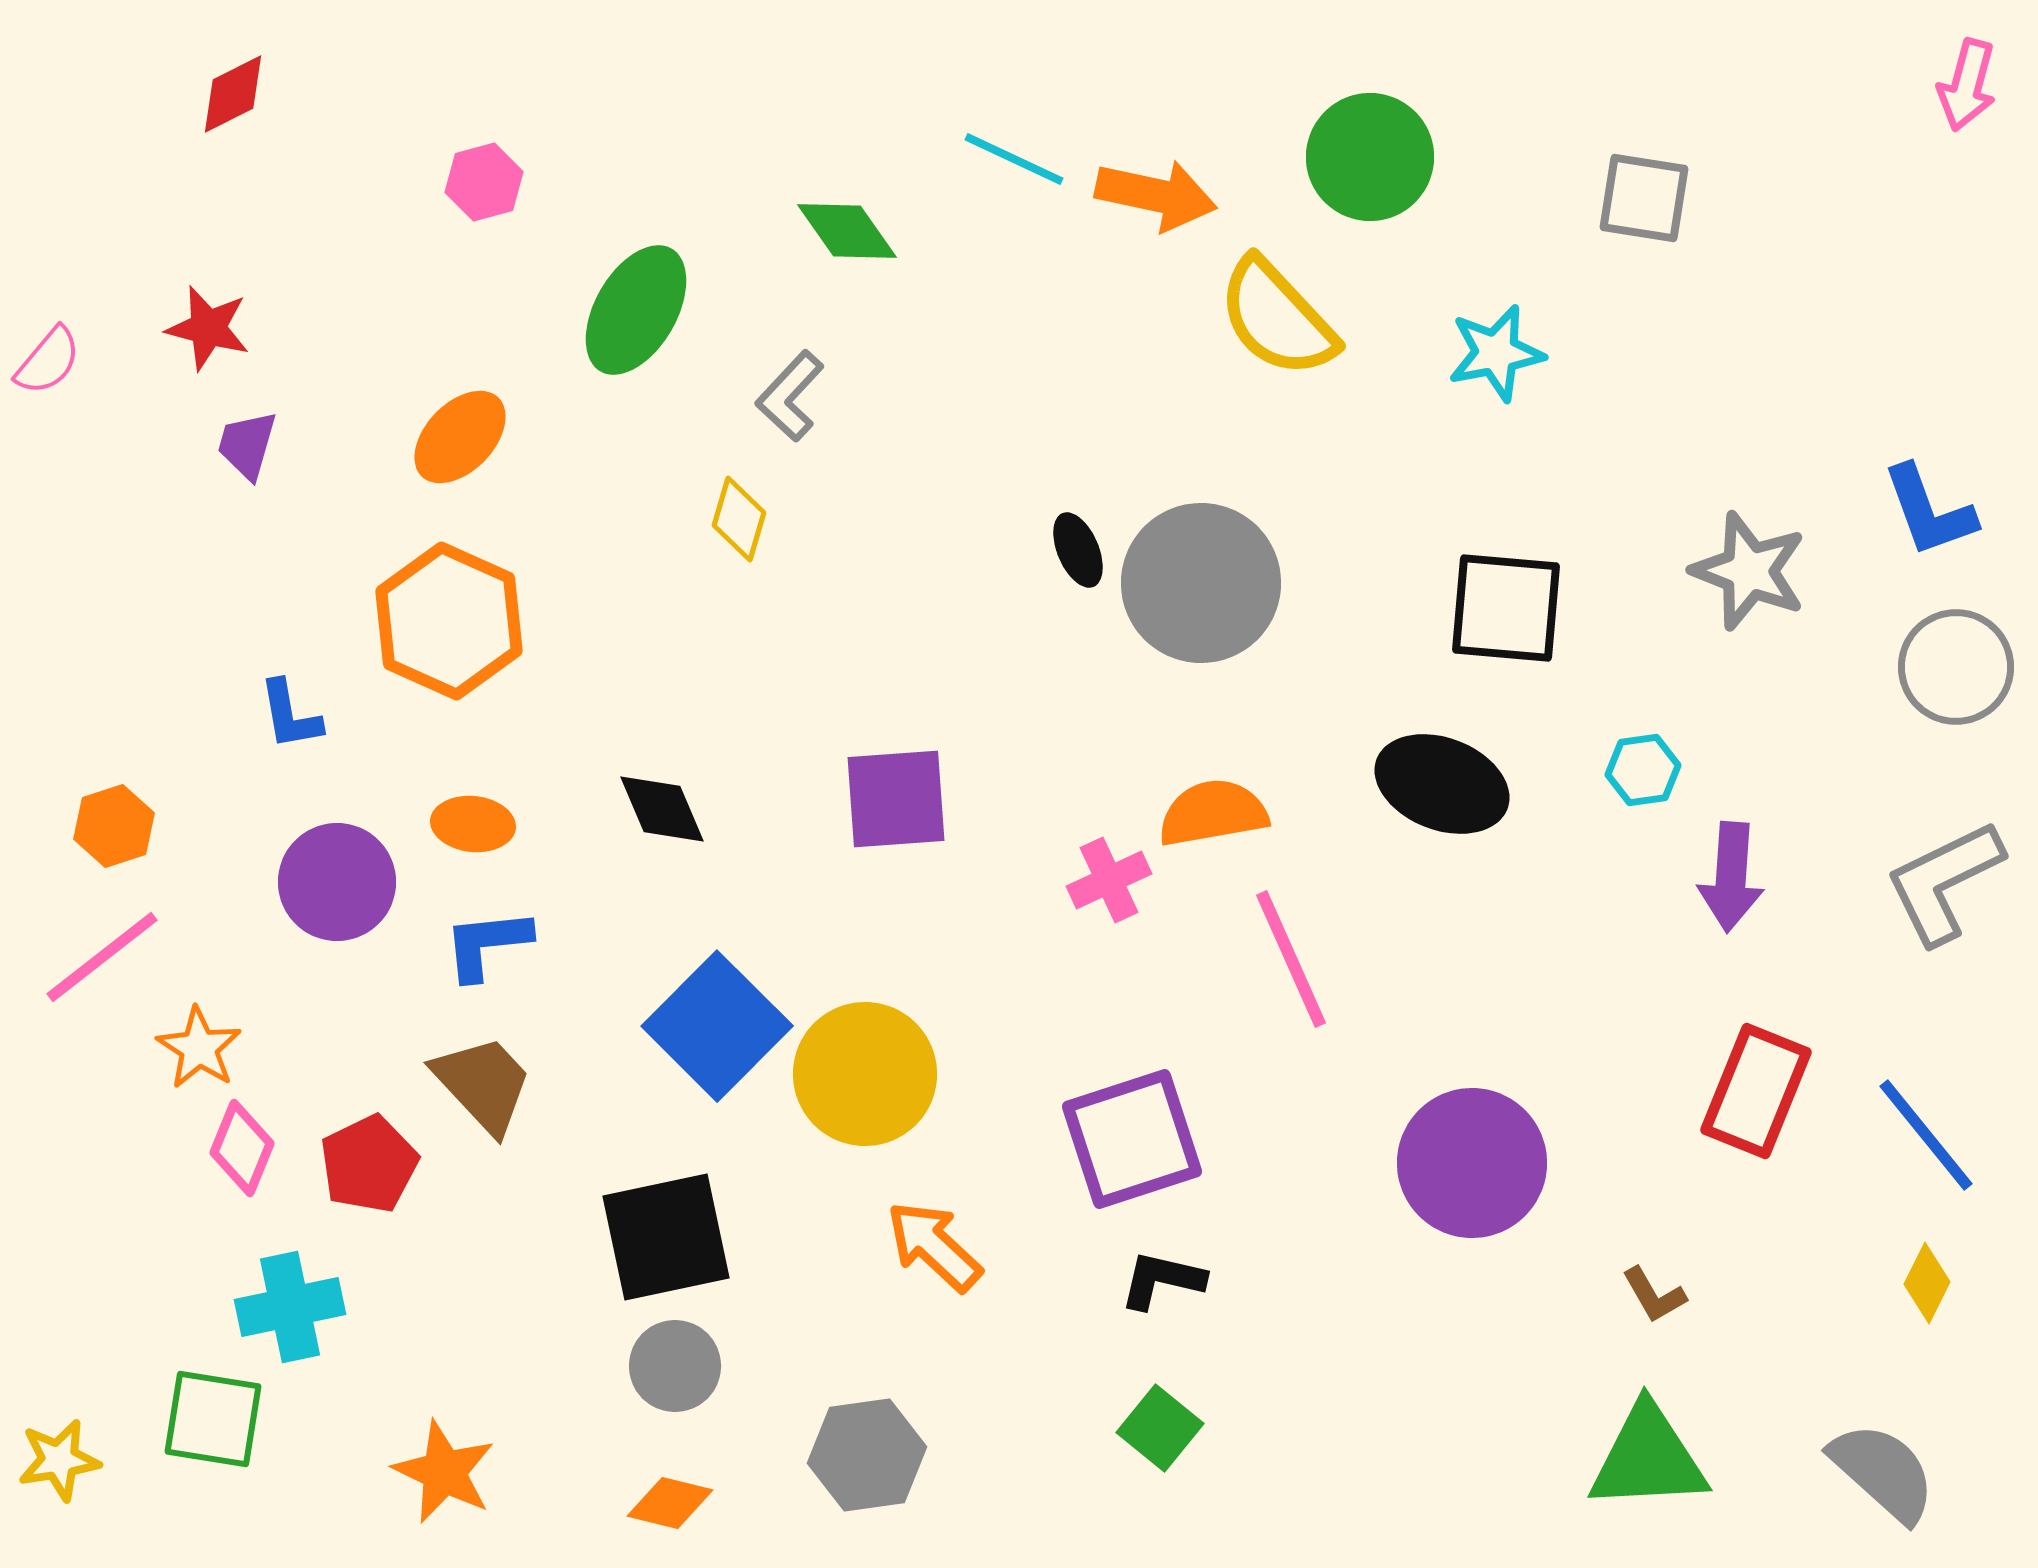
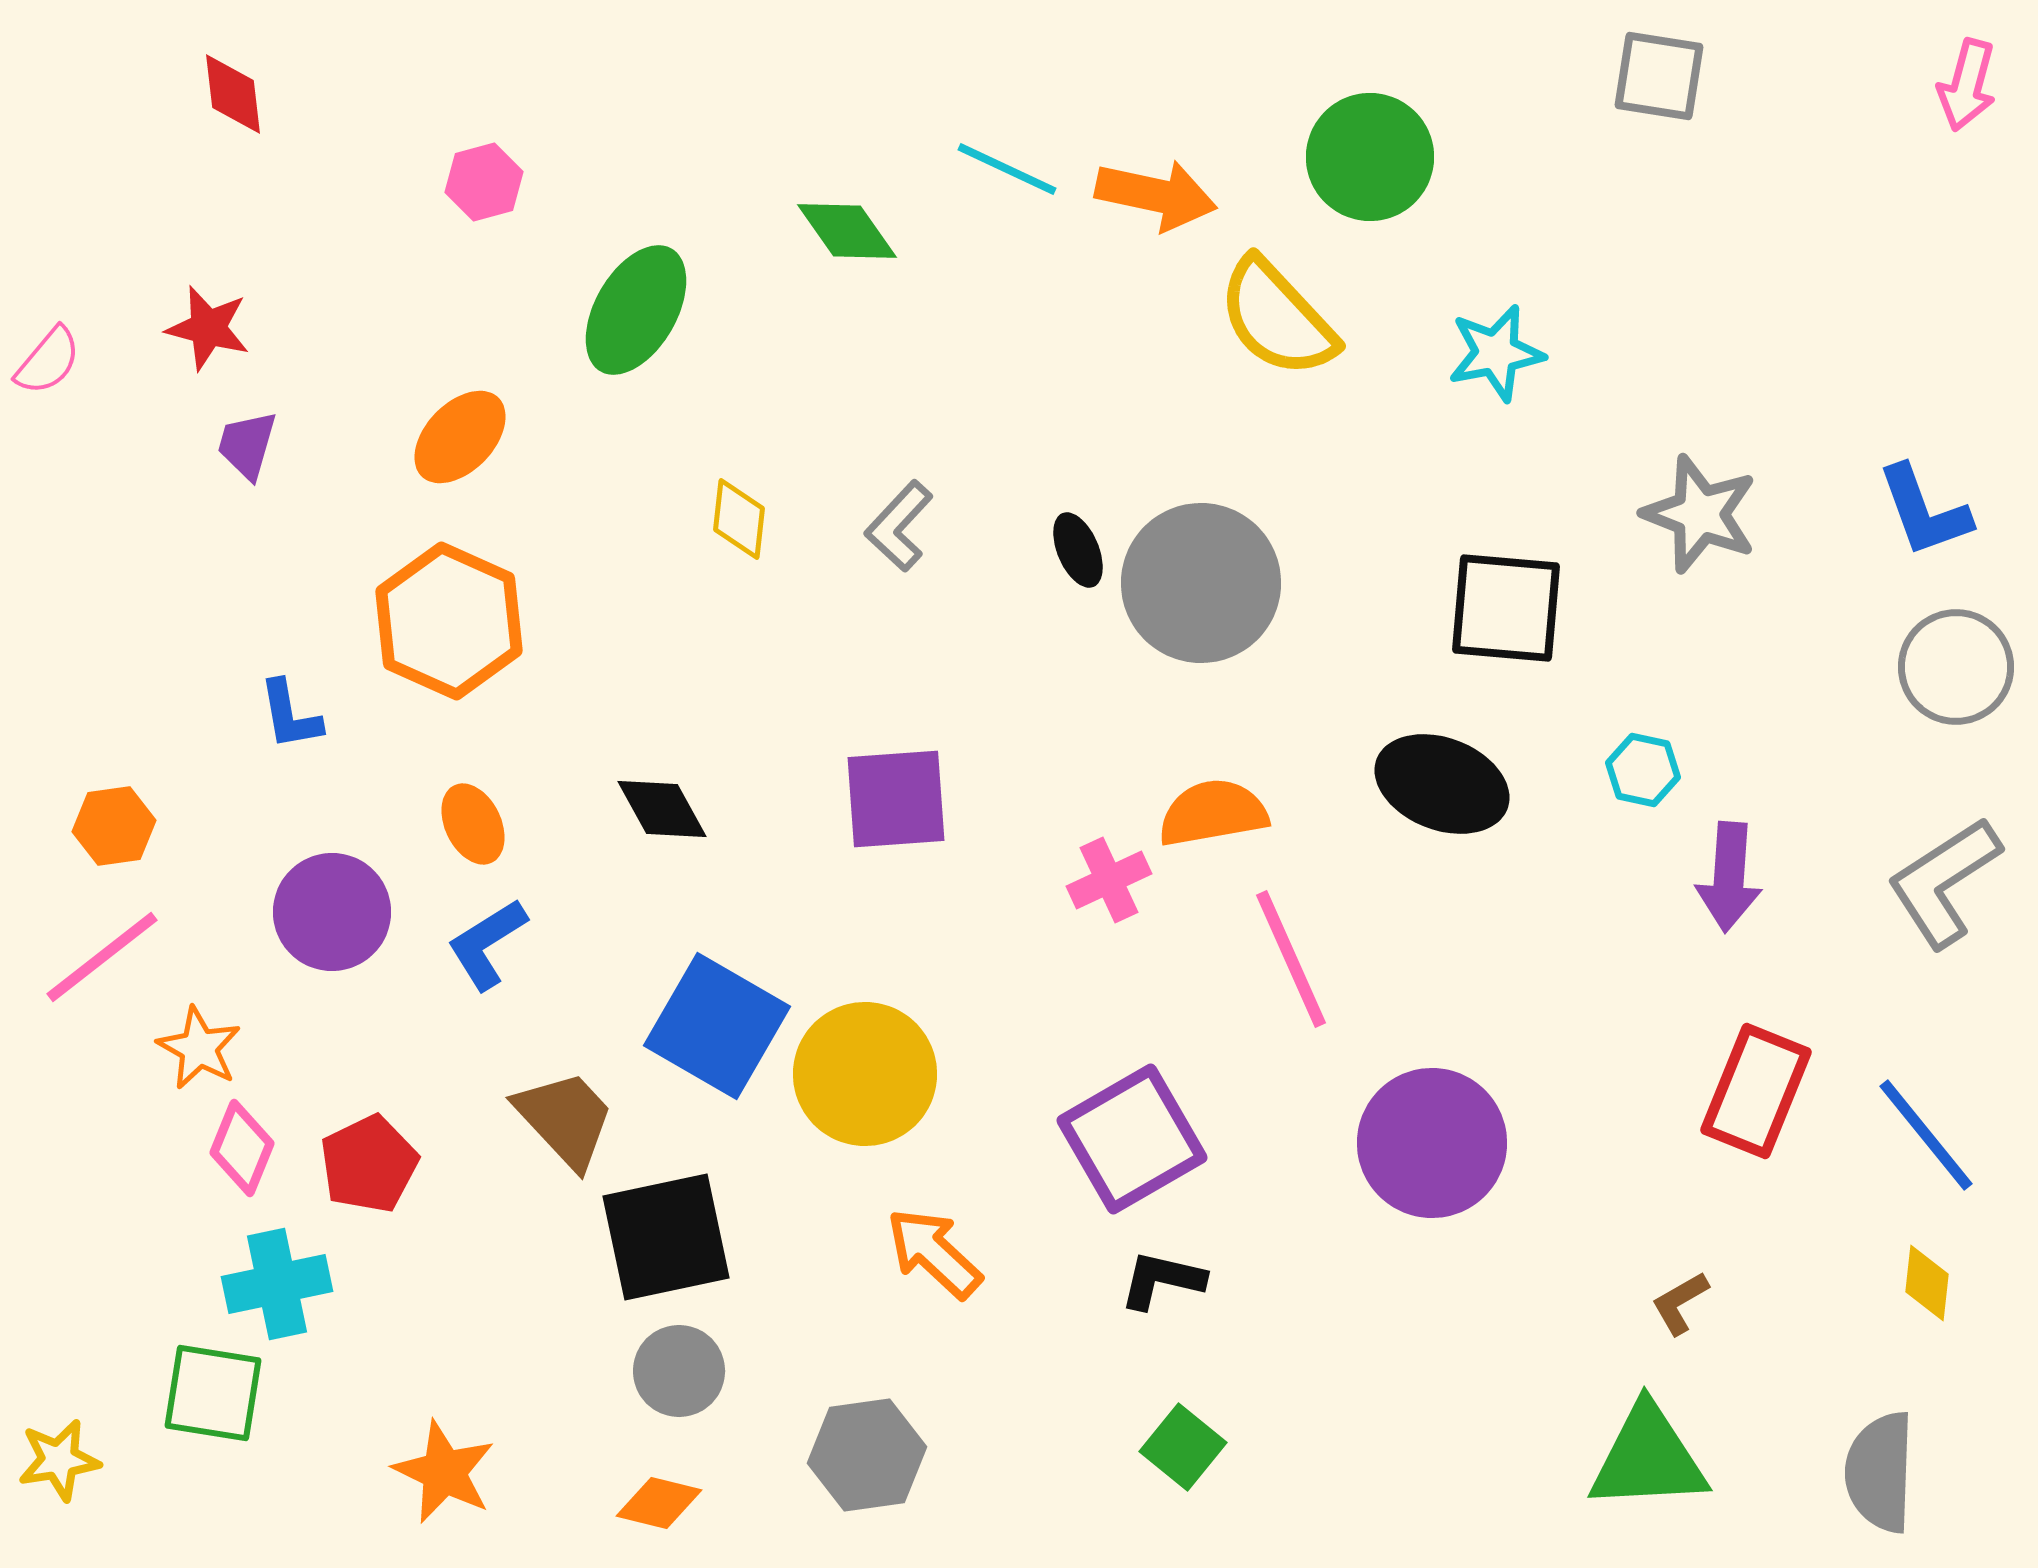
red diamond at (233, 94): rotated 70 degrees counterclockwise
cyan line at (1014, 159): moved 7 px left, 10 px down
gray square at (1644, 198): moved 15 px right, 122 px up
gray L-shape at (790, 396): moved 109 px right, 130 px down
blue L-shape at (1929, 511): moved 5 px left
yellow diamond at (739, 519): rotated 10 degrees counterclockwise
gray star at (1749, 571): moved 49 px left, 57 px up
cyan hexagon at (1643, 770): rotated 20 degrees clockwise
black diamond at (662, 809): rotated 6 degrees counterclockwise
orange ellipse at (473, 824): rotated 58 degrees clockwise
orange hexagon at (114, 826): rotated 10 degrees clockwise
purple arrow at (1731, 877): moved 2 px left
purple circle at (337, 882): moved 5 px left, 30 px down
gray L-shape at (1944, 882): rotated 7 degrees counterclockwise
blue L-shape at (487, 944): rotated 26 degrees counterclockwise
blue square at (717, 1026): rotated 15 degrees counterclockwise
orange star at (199, 1048): rotated 4 degrees counterclockwise
brown trapezoid at (483, 1084): moved 82 px right, 35 px down
purple square at (1132, 1139): rotated 12 degrees counterclockwise
purple circle at (1472, 1163): moved 40 px left, 20 px up
orange arrow at (934, 1246): moved 7 px down
yellow diamond at (1927, 1283): rotated 20 degrees counterclockwise
brown L-shape at (1654, 1295): moved 26 px right, 8 px down; rotated 90 degrees clockwise
cyan cross at (290, 1307): moved 13 px left, 23 px up
gray circle at (675, 1366): moved 4 px right, 5 px down
green square at (213, 1419): moved 26 px up
green square at (1160, 1428): moved 23 px right, 19 px down
gray semicircle at (1883, 1472): moved 3 px left; rotated 130 degrees counterclockwise
orange diamond at (670, 1503): moved 11 px left
